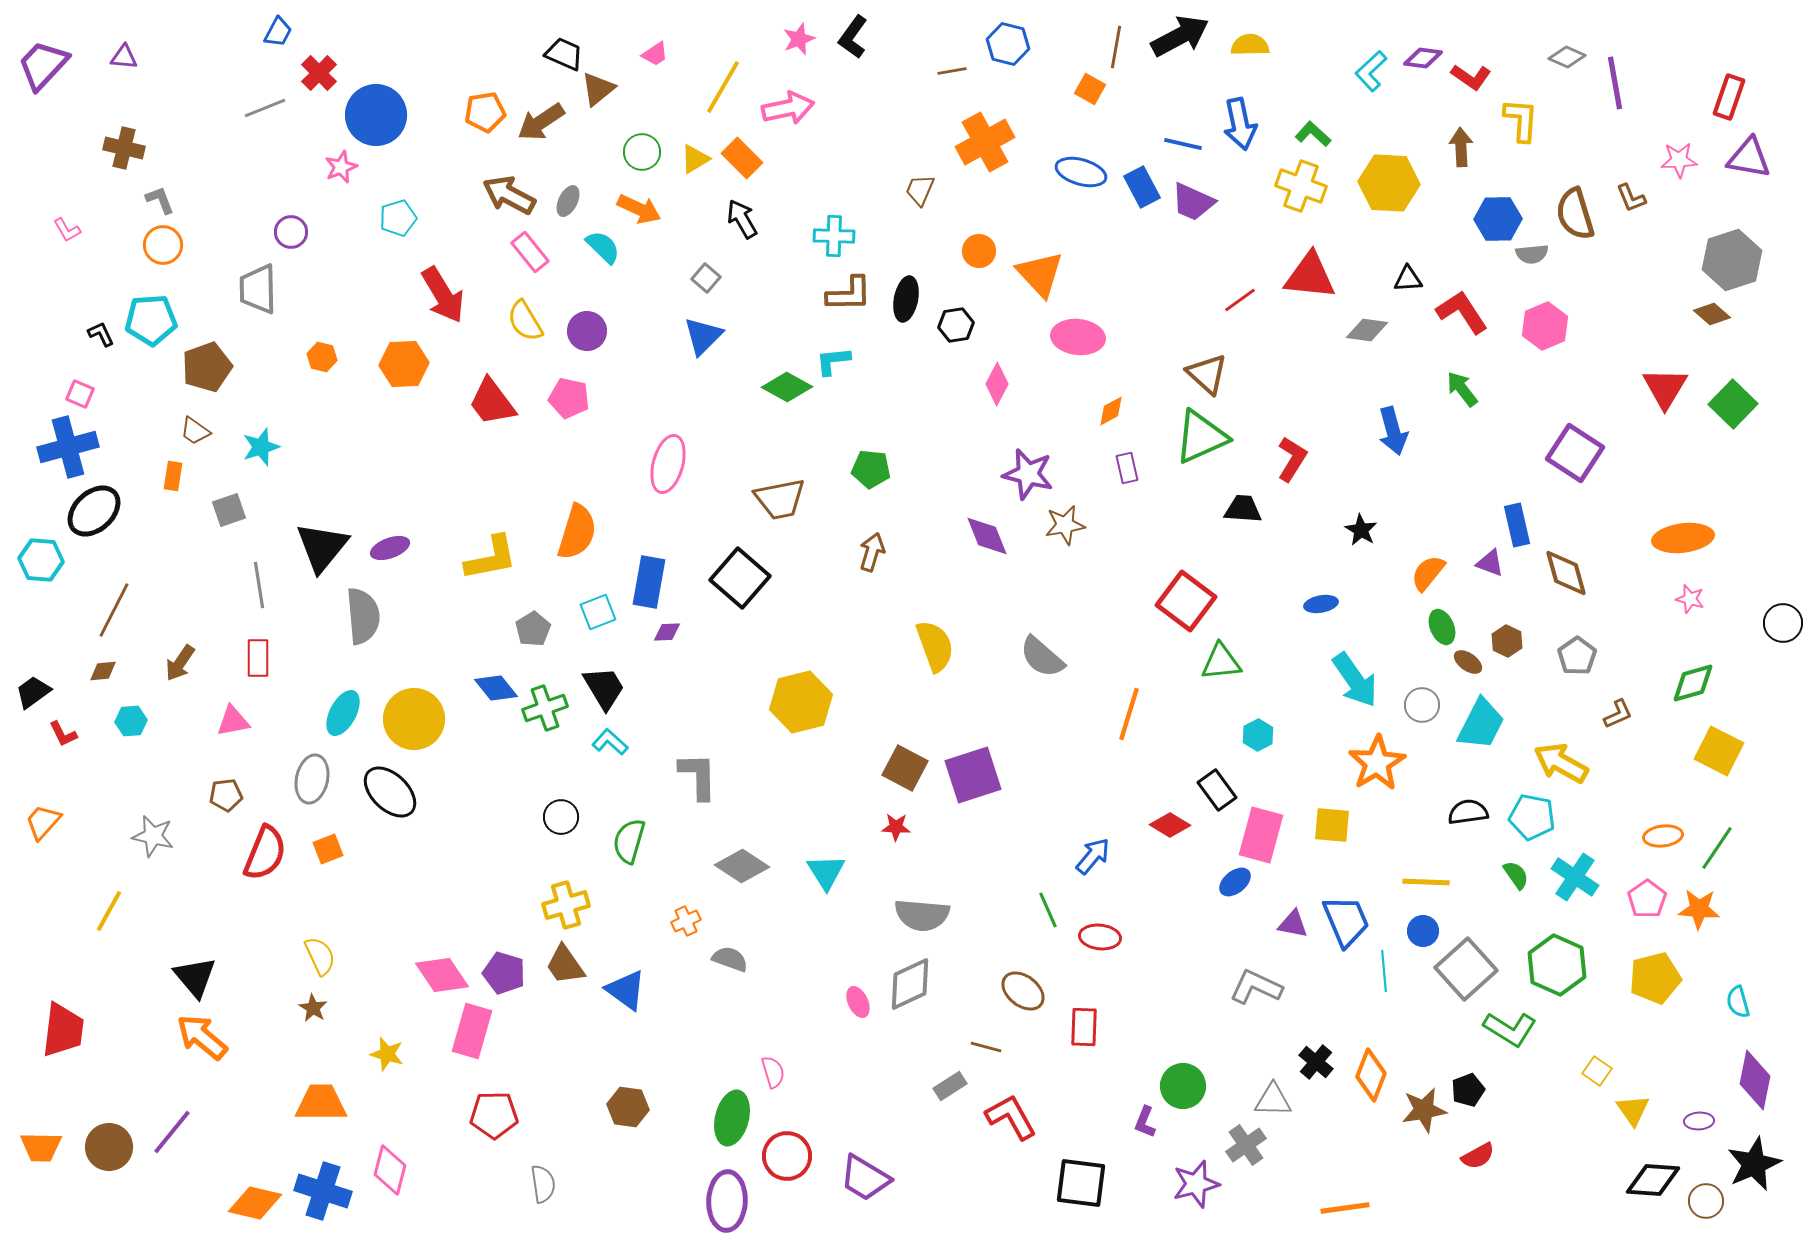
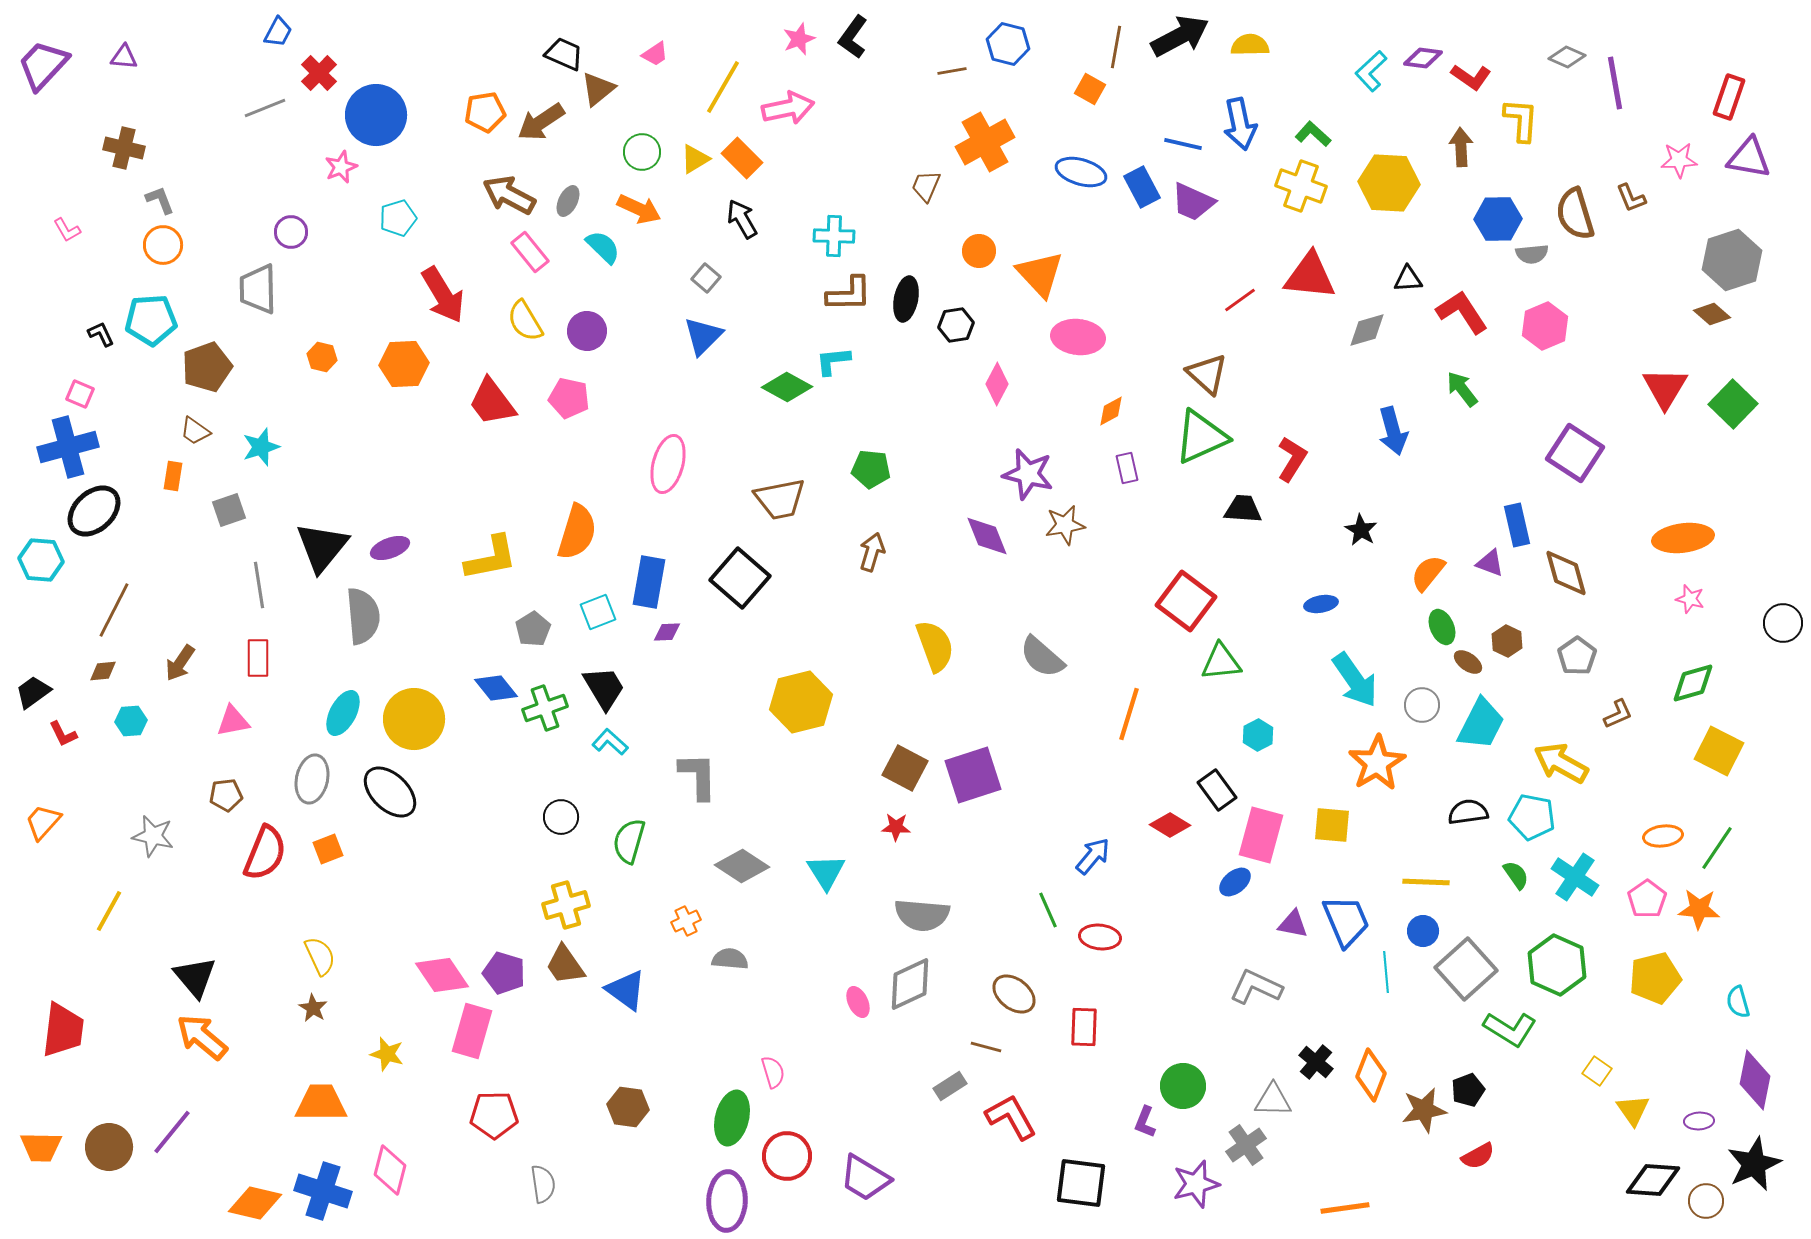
brown trapezoid at (920, 190): moved 6 px right, 4 px up
gray diamond at (1367, 330): rotated 24 degrees counterclockwise
gray semicircle at (730, 959): rotated 15 degrees counterclockwise
cyan line at (1384, 971): moved 2 px right, 1 px down
brown ellipse at (1023, 991): moved 9 px left, 3 px down
